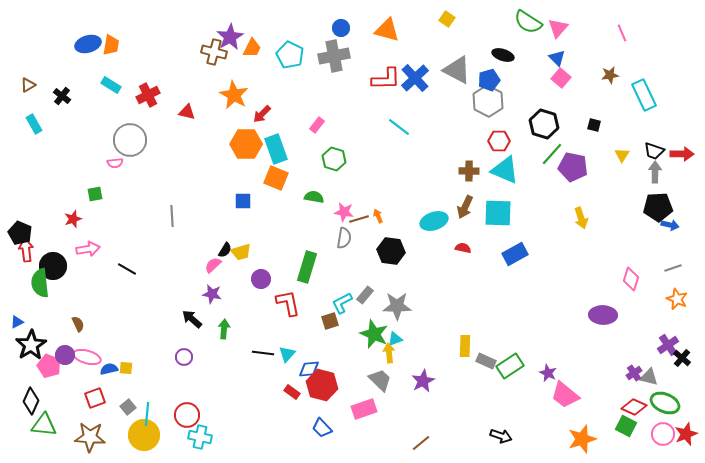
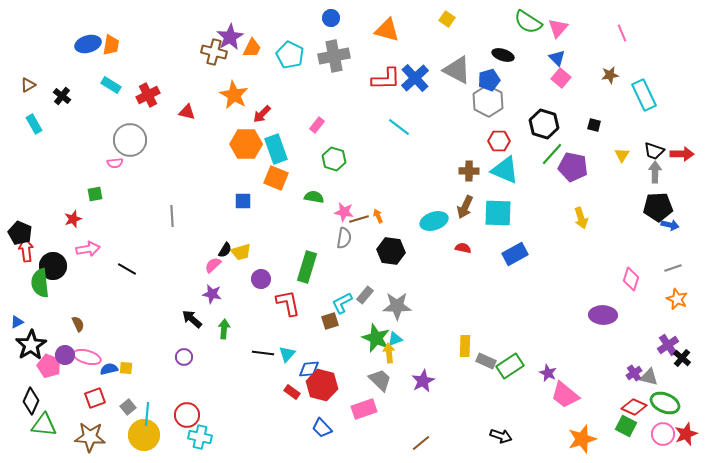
blue circle at (341, 28): moved 10 px left, 10 px up
green star at (374, 334): moved 2 px right, 4 px down
